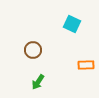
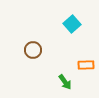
cyan square: rotated 24 degrees clockwise
green arrow: moved 27 px right; rotated 70 degrees counterclockwise
